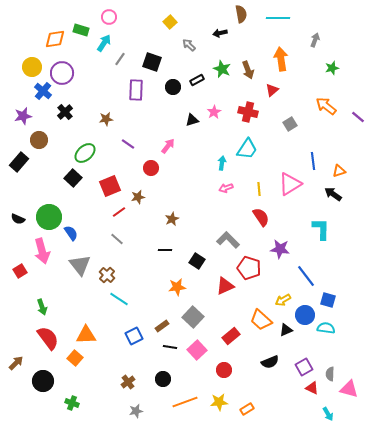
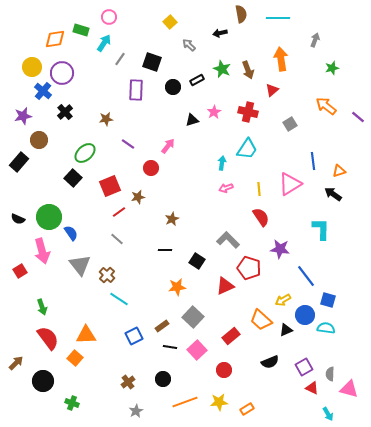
gray star at (136, 411): rotated 16 degrees counterclockwise
